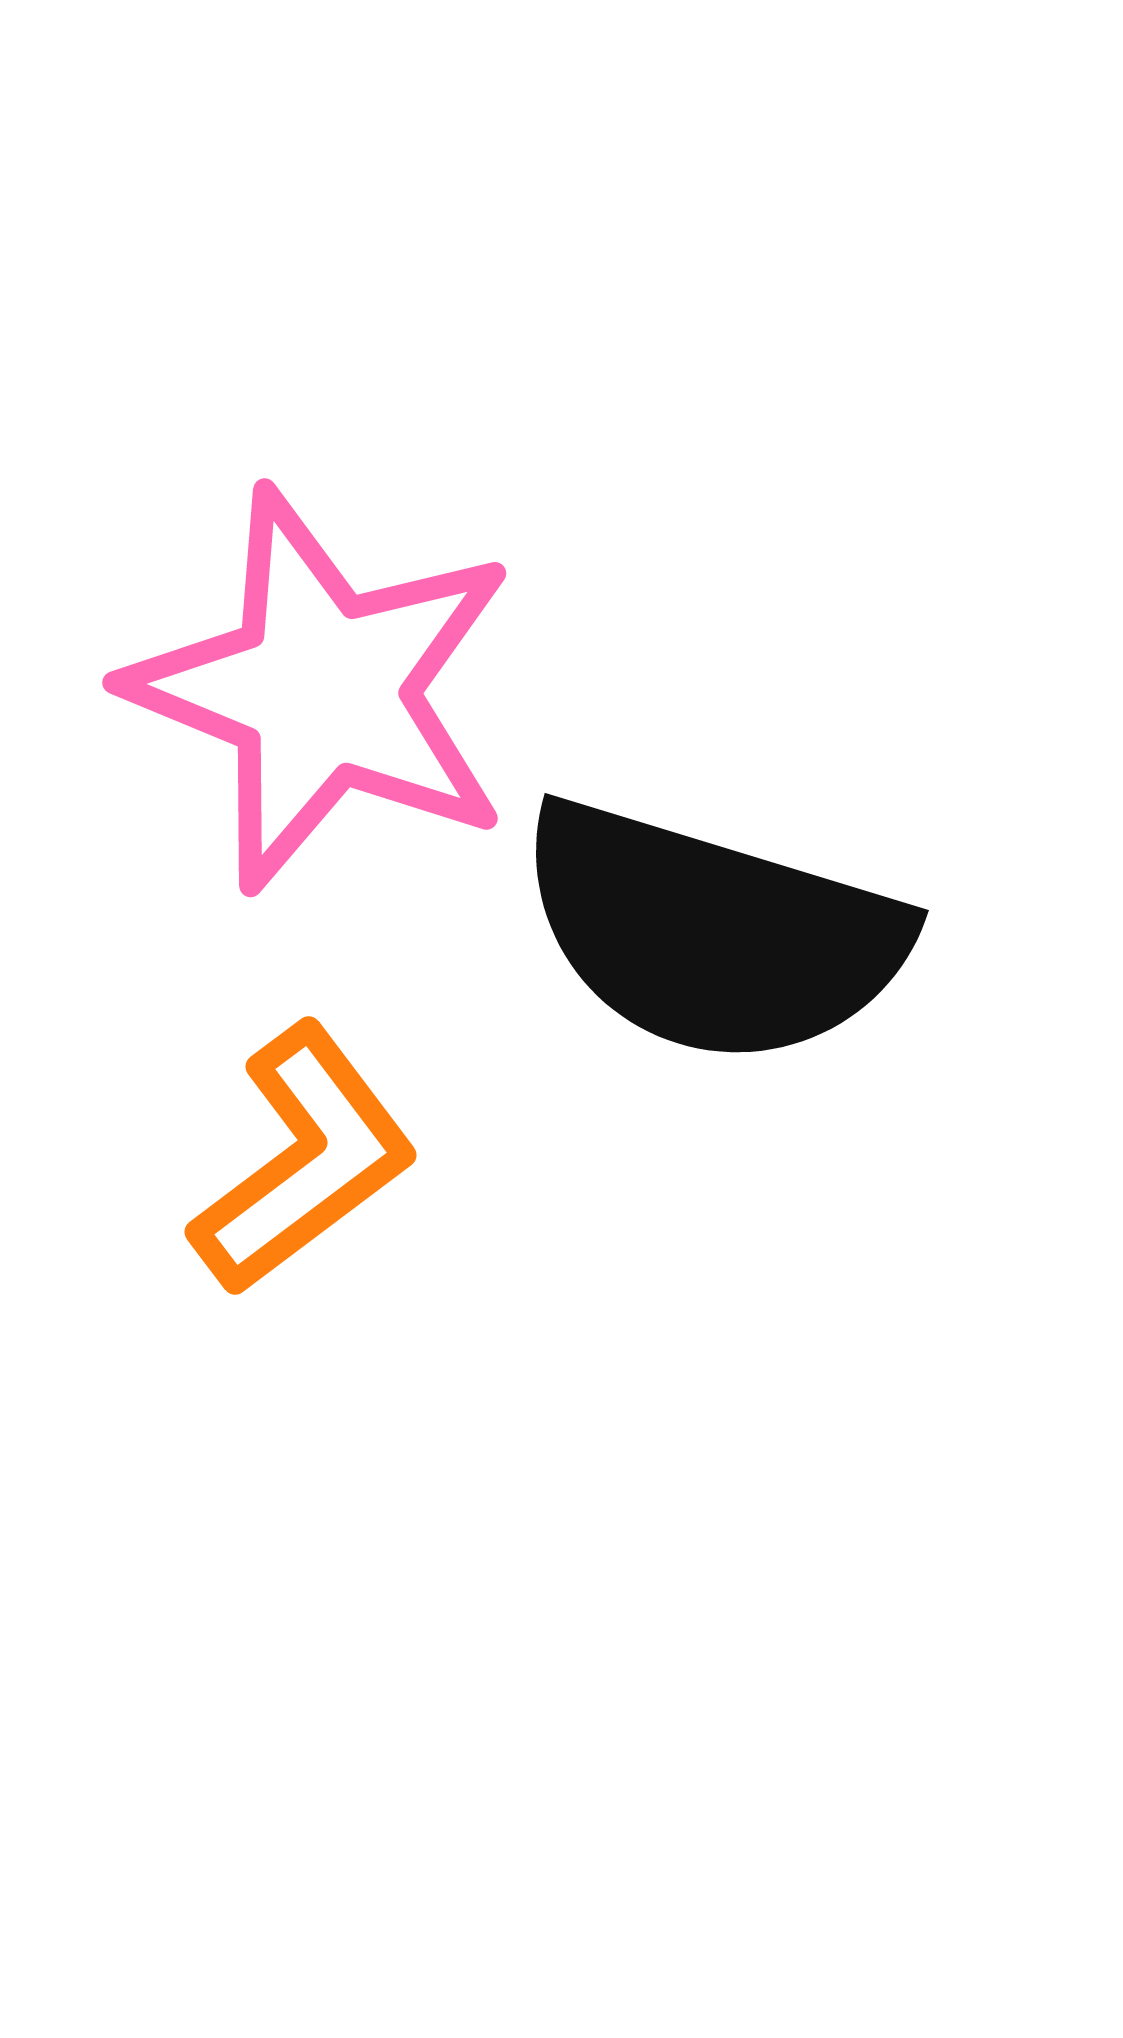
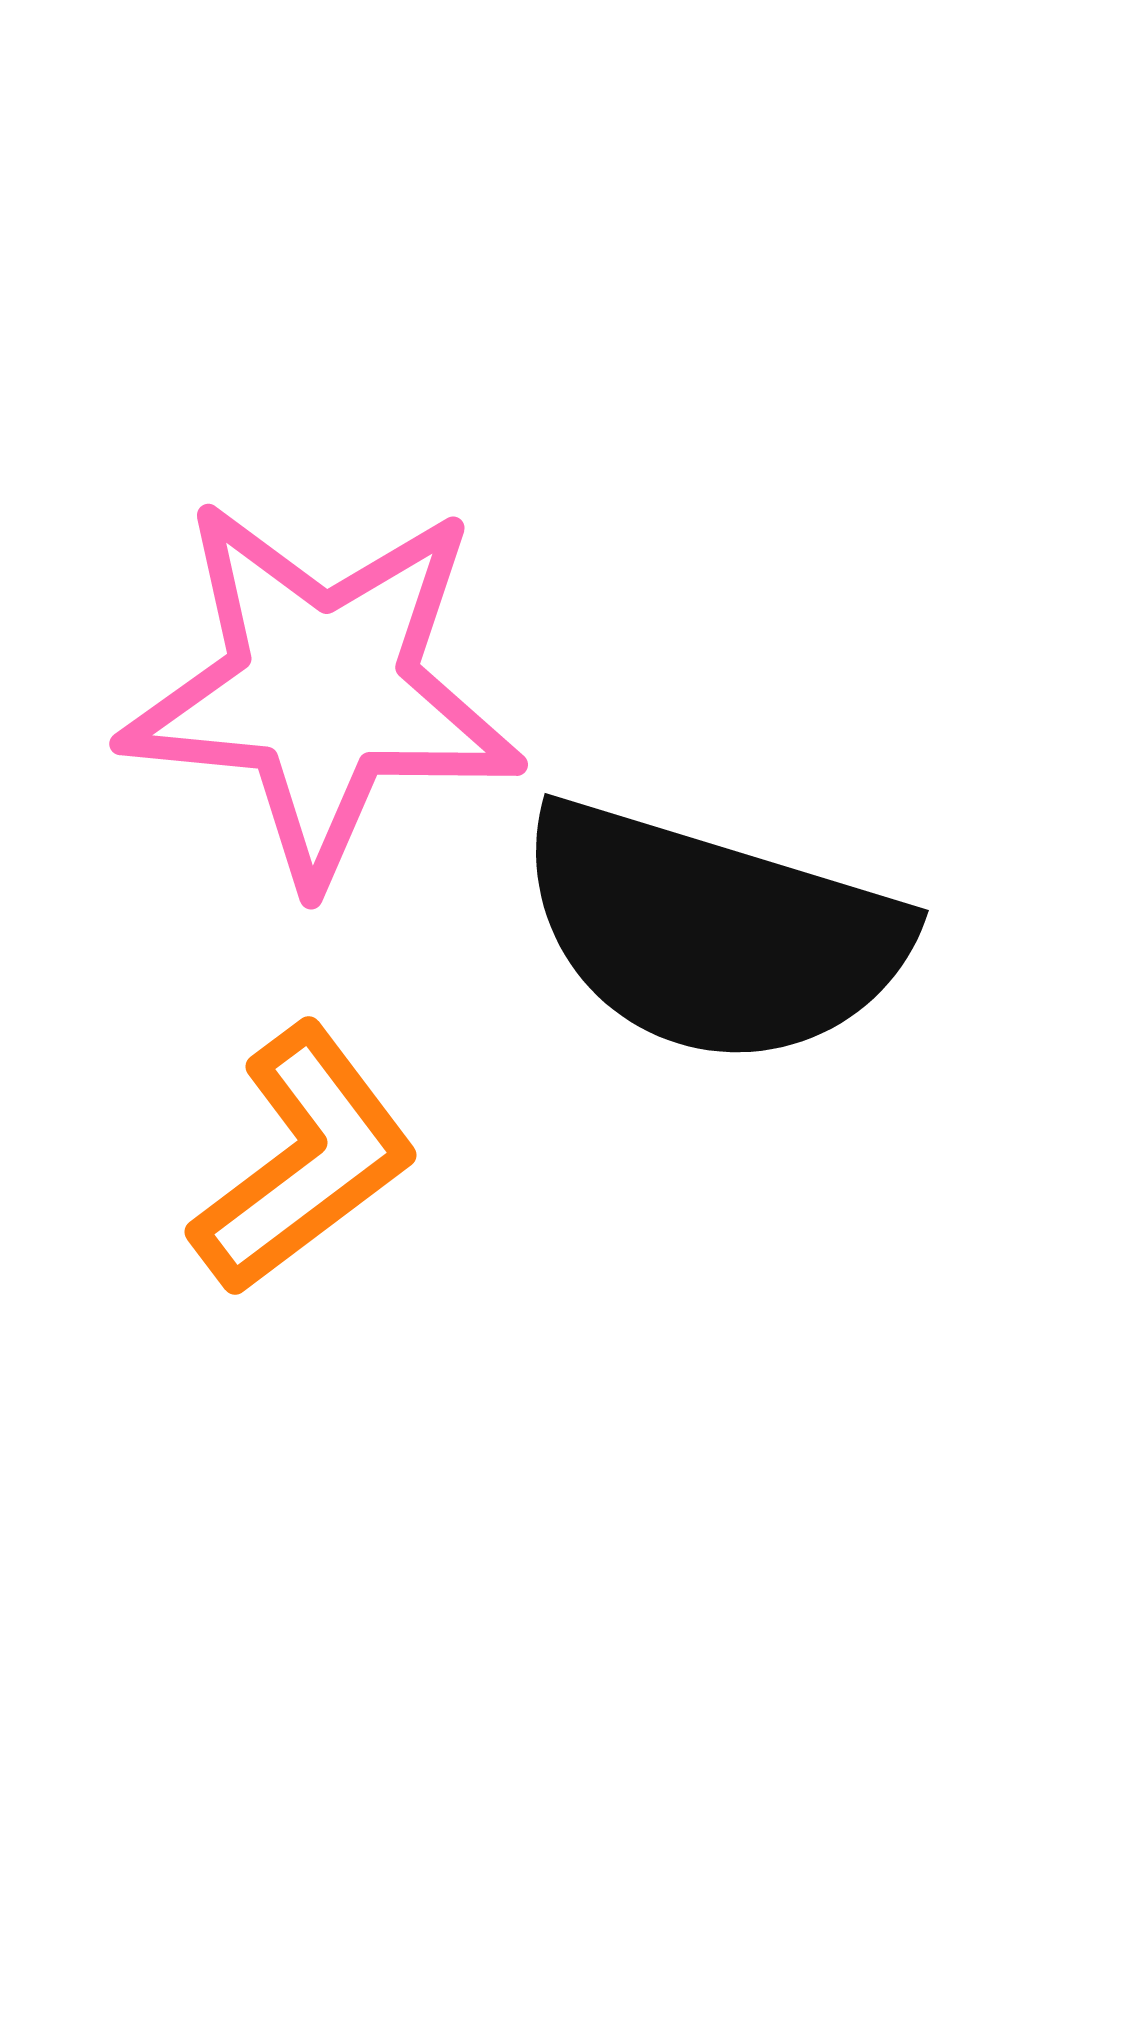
pink star: rotated 17 degrees counterclockwise
